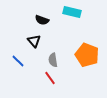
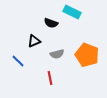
cyan rectangle: rotated 12 degrees clockwise
black semicircle: moved 9 px right, 3 px down
black triangle: rotated 48 degrees clockwise
gray semicircle: moved 4 px right, 6 px up; rotated 96 degrees counterclockwise
red line: rotated 24 degrees clockwise
